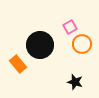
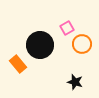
pink square: moved 3 px left, 1 px down
